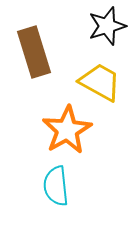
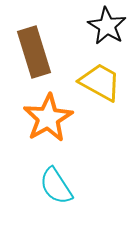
black star: rotated 24 degrees counterclockwise
orange star: moved 19 px left, 12 px up
cyan semicircle: rotated 27 degrees counterclockwise
